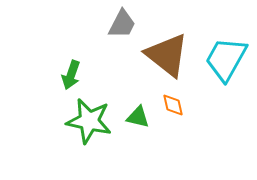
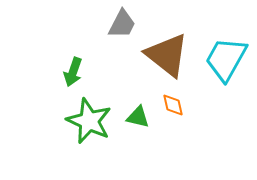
green arrow: moved 2 px right, 3 px up
green star: rotated 12 degrees clockwise
